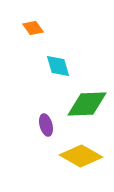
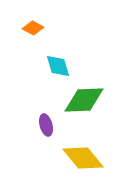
orange diamond: rotated 25 degrees counterclockwise
green diamond: moved 3 px left, 4 px up
yellow diamond: moved 2 px right, 2 px down; rotated 21 degrees clockwise
